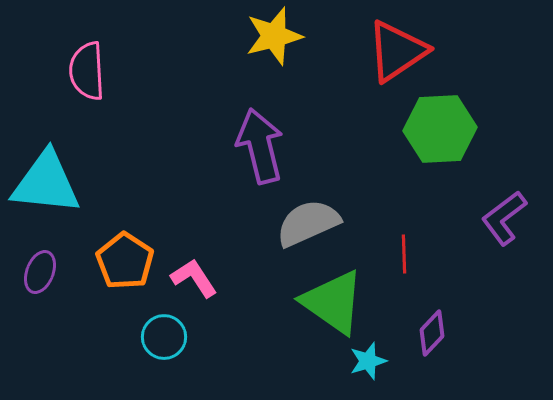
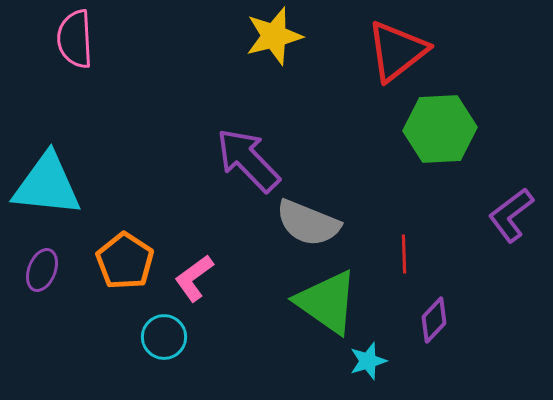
red triangle: rotated 4 degrees counterclockwise
pink semicircle: moved 12 px left, 32 px up
purple arrow: moved 12 px left, 14 px down; rotated 30 degrees counterclockwise
cyan triangle: moved 1 px right, 2 px down
purple L-shape: moved 7 px right, 3 px up
gray semicircle: rotated 134 degrees counterclockwise
purple ellipse: moved 2 px right, 2 px up
pink L-shape: rotated 93 degrees counterclockwise
green triangle: moved 6 px left
purple diamond: moved 2 px right, 13 px up
